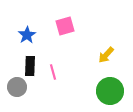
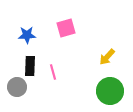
pink square: moved 1 px right, 2 px down
blue star: rotated 30 degrees clockwise
yellow arrow: moved 1 px right, 2 px down
